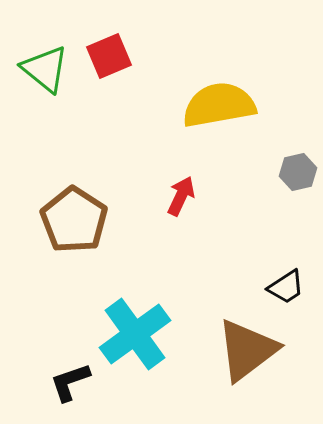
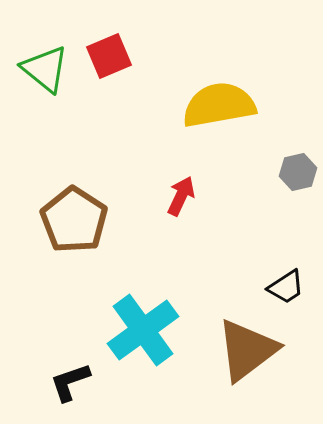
cyan cross: moved 8 px right, 4 px up
